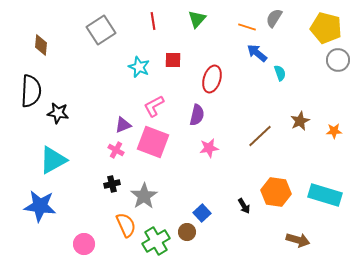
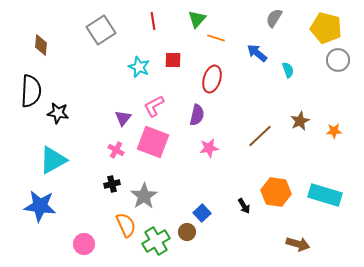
orange line: moved 31 px left, 11 px down
cyan semicircle: moved 8 px right, 3 px up
purple triangle: moved 7 px up; rotated 30 degrees counterclockwise
brown arrow: moved 4 px down
